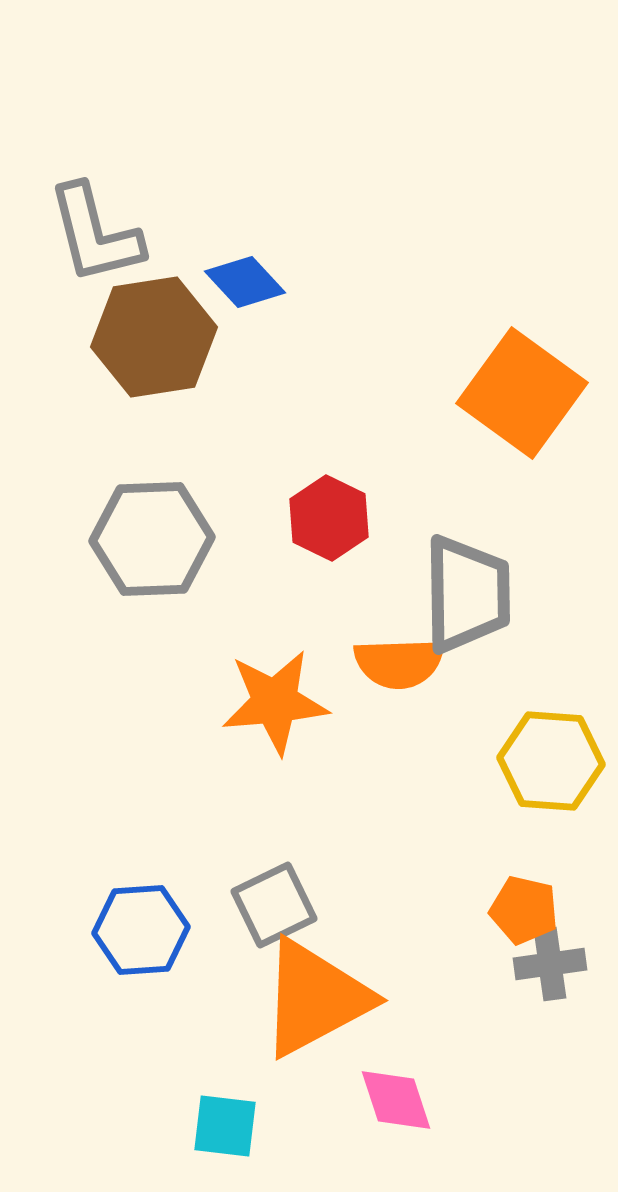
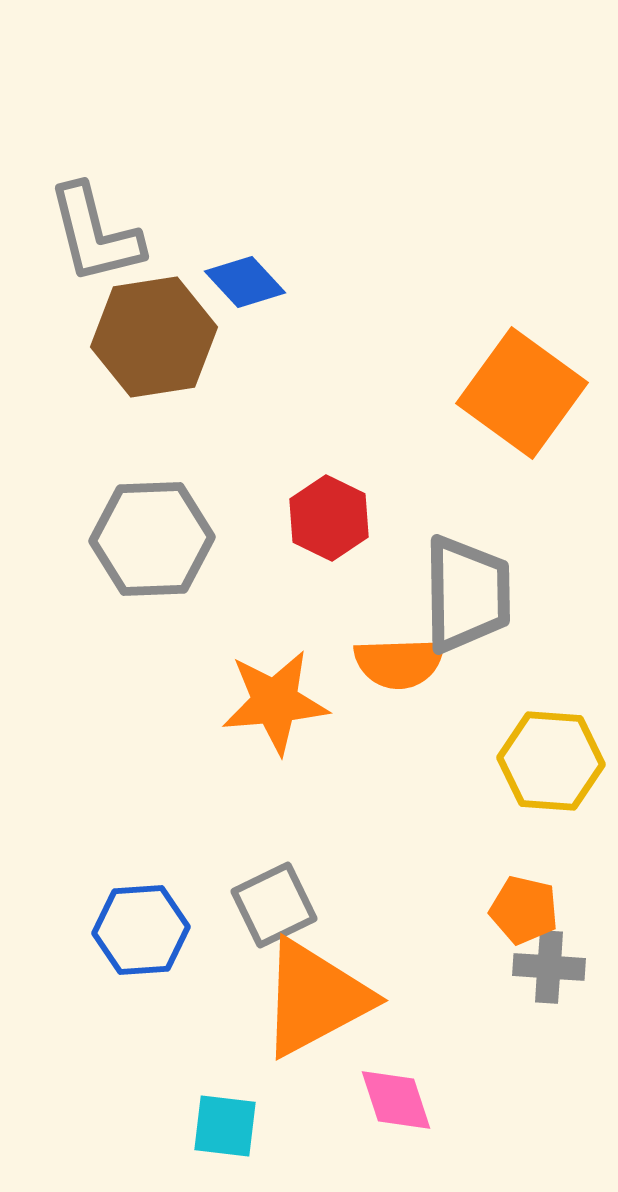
gray cross: moved 1 px left, 3 px down; rotated 12 degrees clockwise
